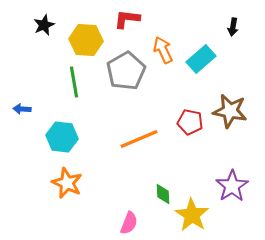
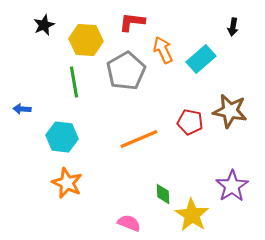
red L-shape: moved 5 px right, 3 px down
pink semicircle: rotated 90 degrees counterclockwise
